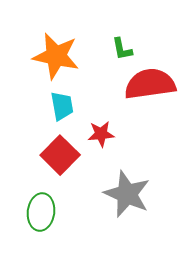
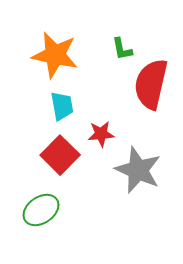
orange star: moved 1 px left, 1 px up
red semicircle: moved 1 px right; rotated 69 degrees counterclockwise
gray star: moved 11 px right, 24 px up
green ellipse: moved 2 px up; rotated 48 degrees clockwise
